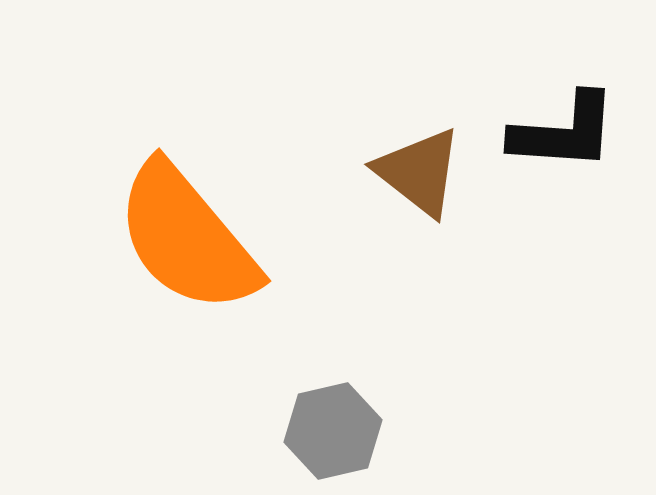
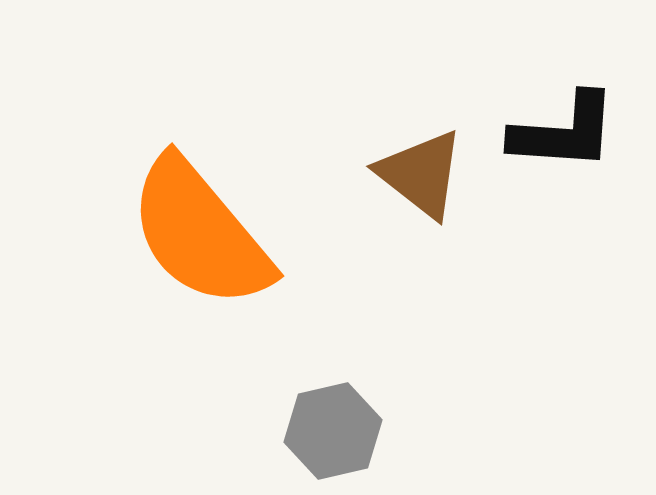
brown triangle: moved 2 px right, 2 px down
orange semicircle: moved 13 px right, 5 px up
